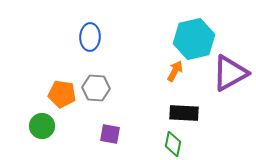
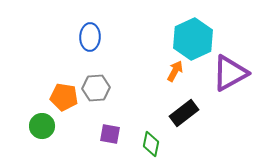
cyan hexagon: moved 1 px left; rotated 12 degrees counterclockwise
gray hexagon: rotated 8 degrees counterclockwise
orange pentagon: moved 2 px right, 3 px down
black rectangle: rotated 40 degrees counterclockwise
green diamond: moved 22 px left
